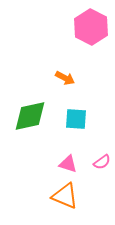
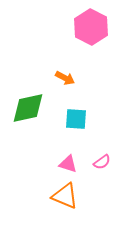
green diamond: moved 2 px left, 8 px up
